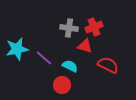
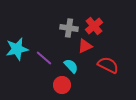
red cross: moved 1 px up; rotated 18 degrees counterclockwise
red triangle: rotated 42 degrees counterclockwise
cyan semicircle: moved 1 px right; rotated 21 degrees clockwise
